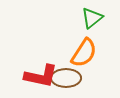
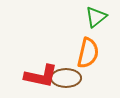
green triangle: moved 4 px right, 1 px up
orange semicircle: moved 4 px right; rotated 20 degrees counterclockwise
